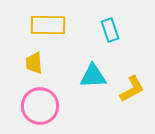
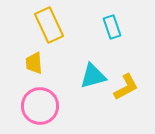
yellow rectangle: moved 1 px right; rotated 64 degrees clockwise
cyan rectangle: moved 2 px right, 3 px up
cyan triangle: rotated 12 degrees counterclockwise
yellow L-shape: moved 6 px left, 2 px up
